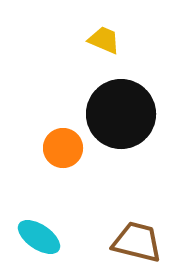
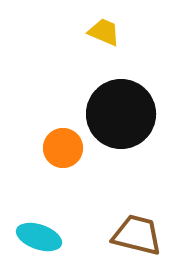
yellow trapezoid: moved 8 px up
cyan ellipse: rotated 15 degrees counterclockwise
brown trapezoid: moved 7 px up
